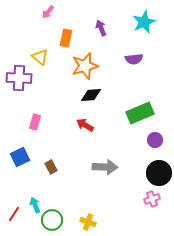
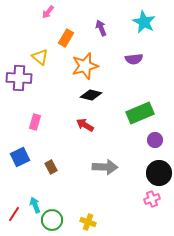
cyan star: rotated 20 degrees counterclockwise
orange rectangle: rotated 18 degrees clockwise
black diamond: rotated 20 degrees clockwise
